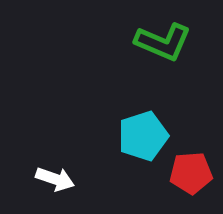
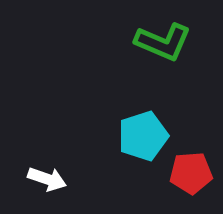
white arrow: moved 8 px left
